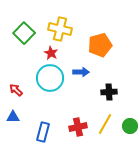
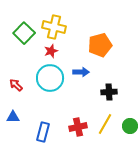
yellow cross: moved 6 px left, 2 px up
red star: moved 2 px up; rotated 24 degrees clockwise
red arrow: moved 5 px up
